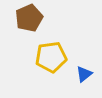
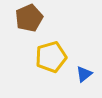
yellow pentagon: rotated 8 degrees counterclockwise
